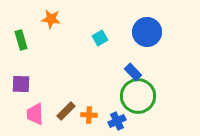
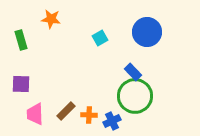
green circle: moved 3 px left
blue cross: moved 5 px left
